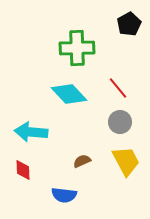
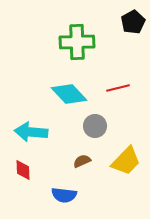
black pentagon: moved 4 px right, 2 px up
green cross: moved 6 px up
red line: rotated 65 degrees counterclockwise
gray circle: moved 25 px left, 4 px down
yellow trapezoid: rotated 72 degrees clockwise
